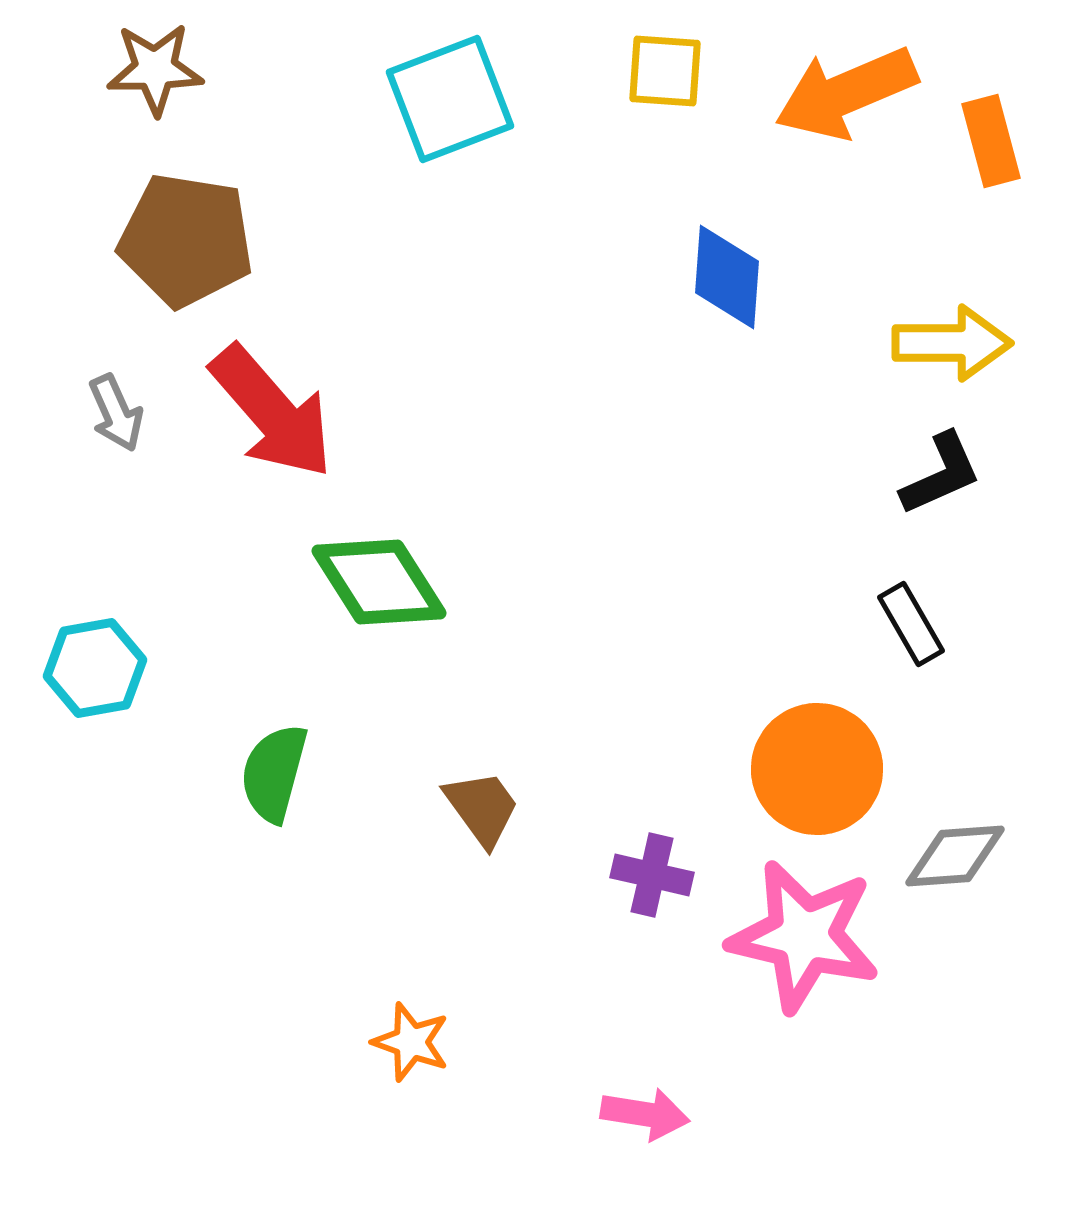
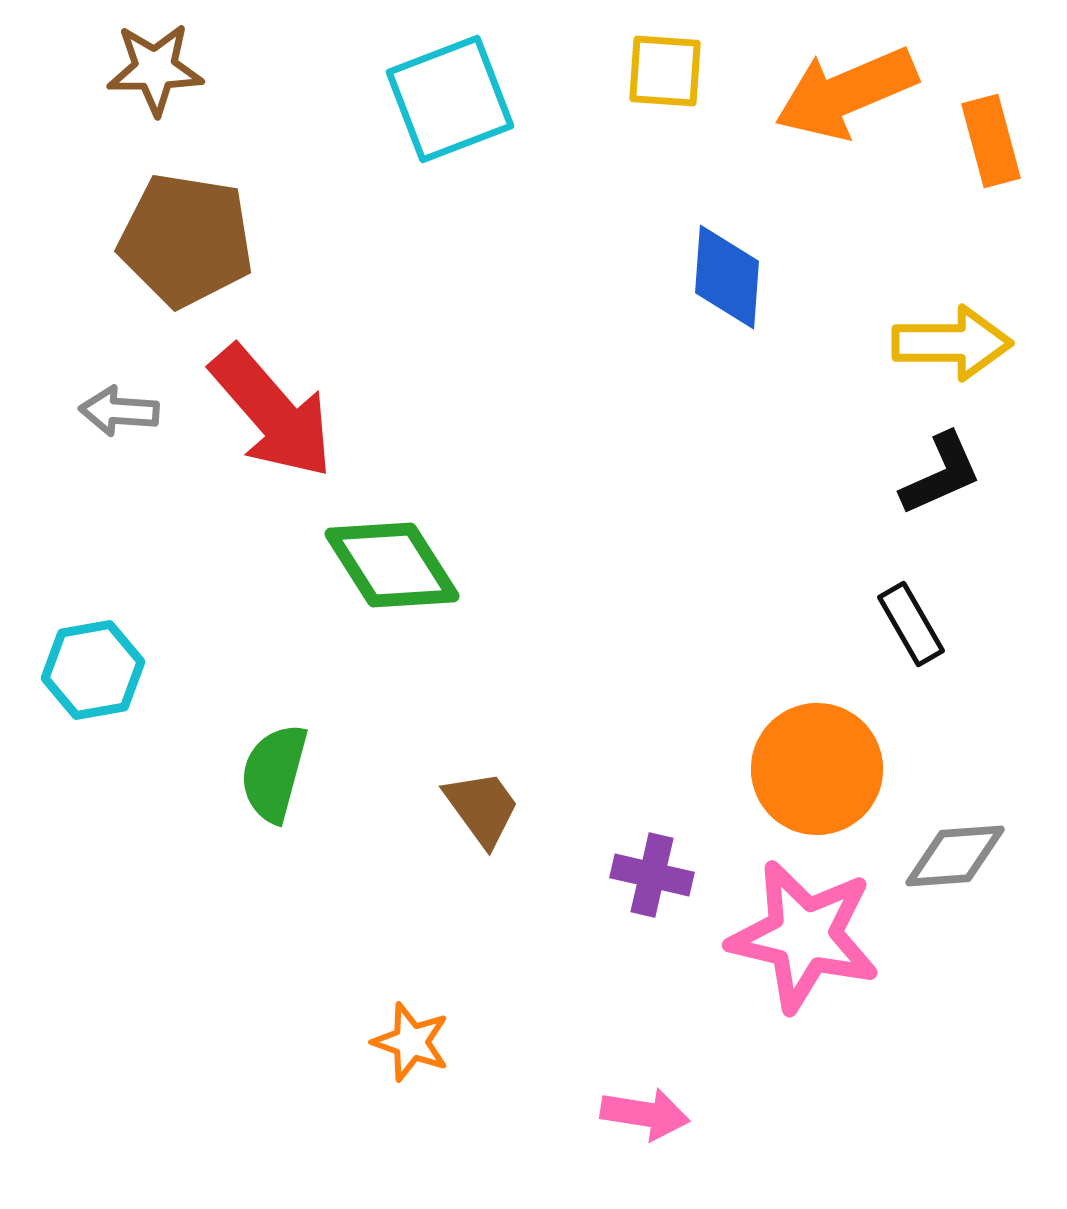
gray arrow: moved 3 px right, 2 px up; rotated 118 degrees clockwise
green diamond: moved 13 px right, 17 px up
cyan hexagon: moved 2 px left, 2 px down
